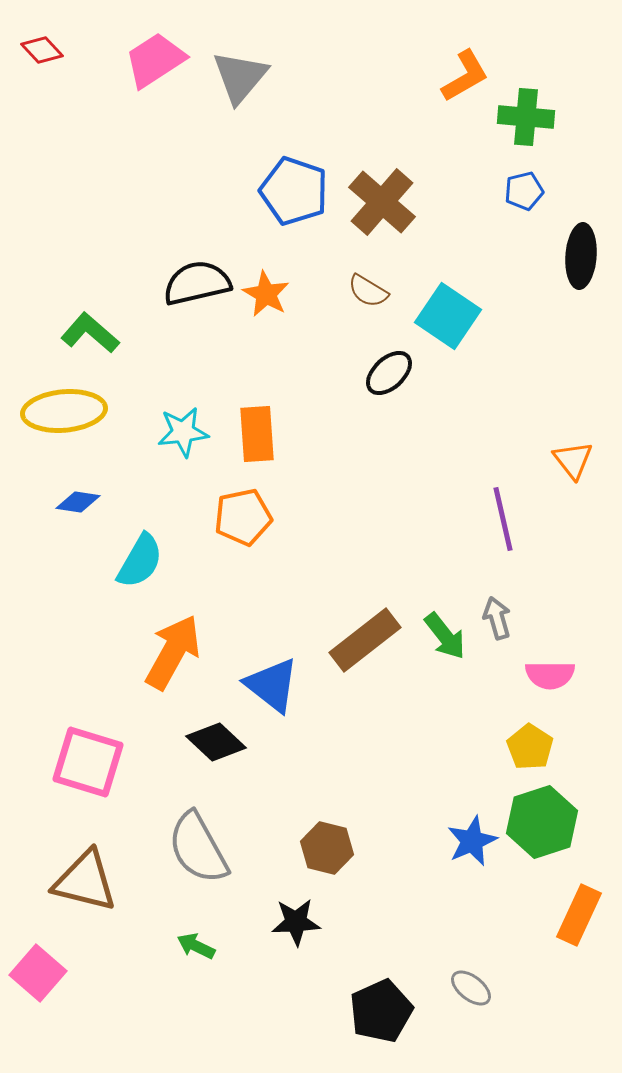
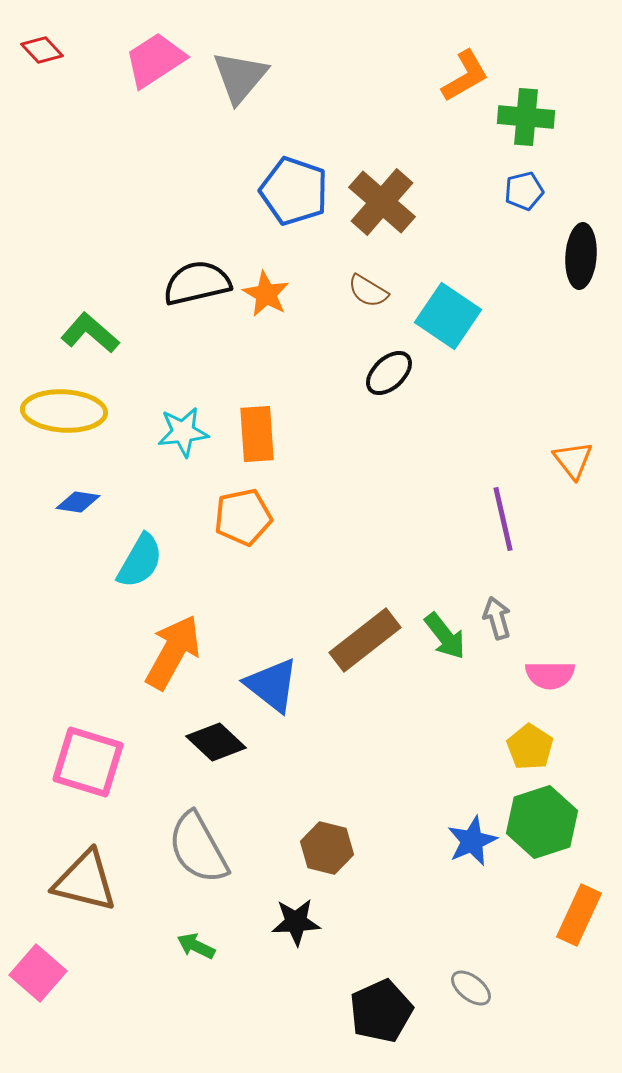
yellow ellipse at (64, 411): rotated 8 degrees clockwise
